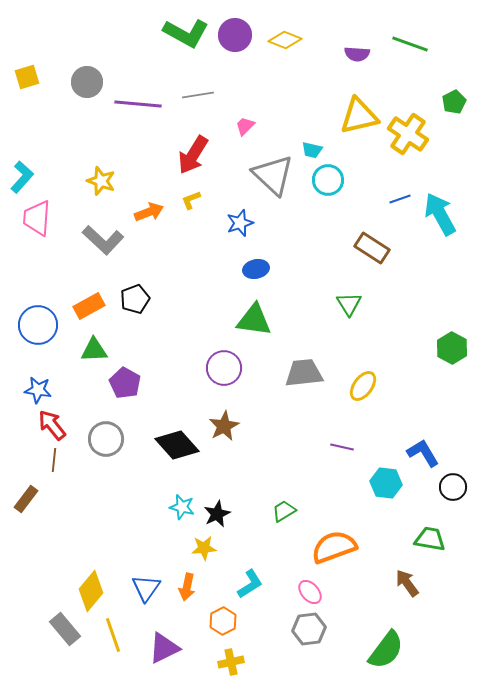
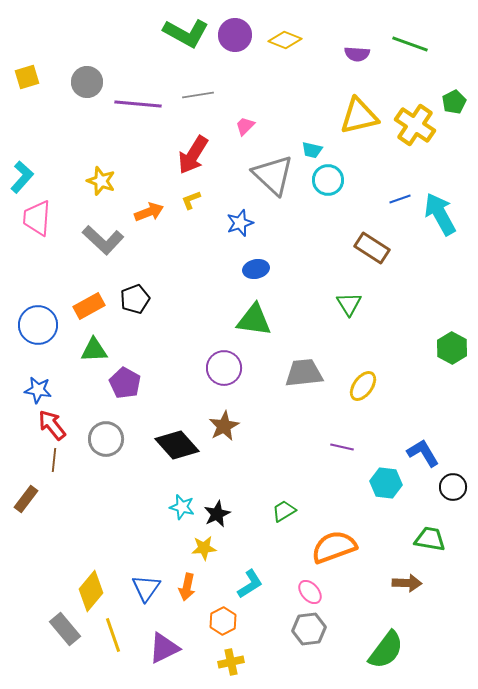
yellow cross at (408, 134): moved 7 px right, 9 px up
brown arrow at (407, 583): rotated 128 degrees clockwise
